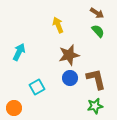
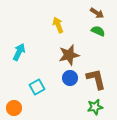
green semicircle: rotated 24 degrees counterclockwise
green star: moved 1 px down
